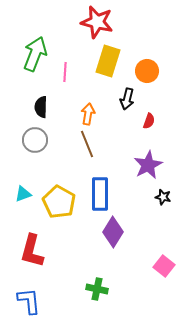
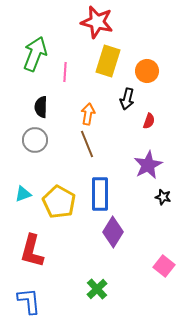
green cross: rotated 35 degrees clockwise
